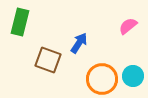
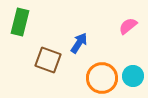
orange circle: moved 1 px up
